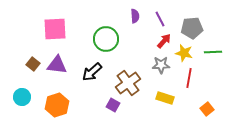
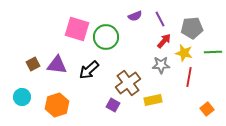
purple semicircle: rotated 72 degrees clockwise
pink square: moved 22 px right; rotated 20 degrees clockwise
green circle: moved 2 px up
brown square: rotated 24 degrees clockwise
black arrow: moved 3 px left, 2 px up
red line: moved 1 px up
yellow rectangle: moved 12 px left, 2 px down; rotated 30 degrees counterclockwise
